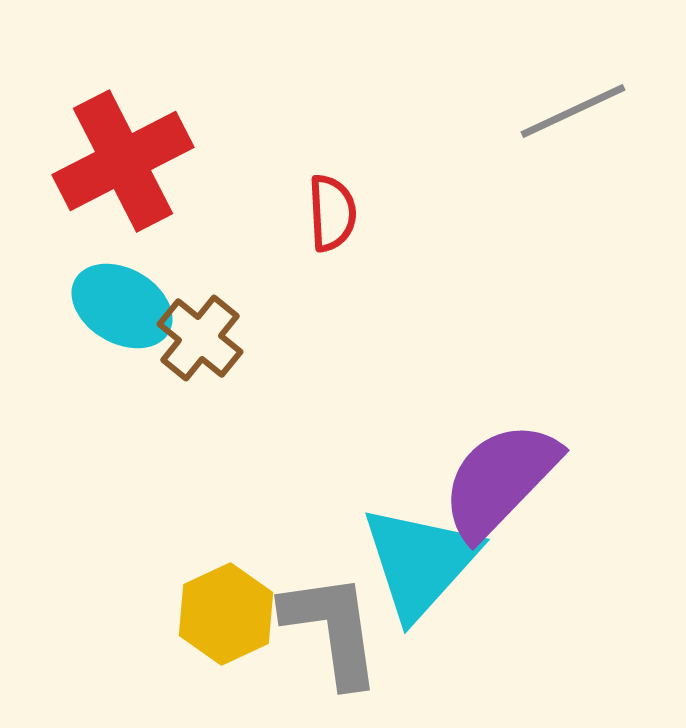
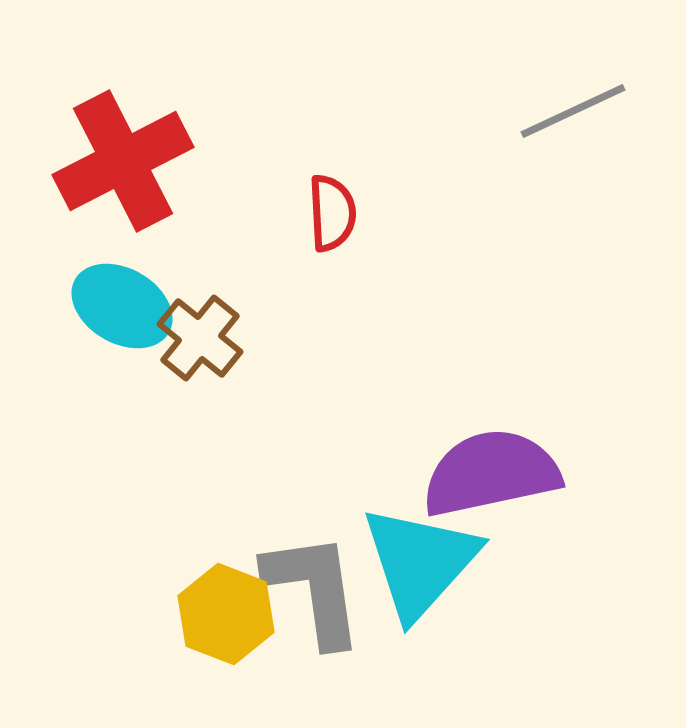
purple semicircle: moved 9 px left, 7 px up; rotated 34 degrees clockwise
yellow hexagon: rotated 14 degrees counterclockwise
gray L-shape: moved 18 px left, 40 px up
